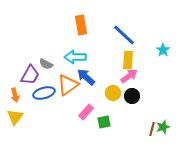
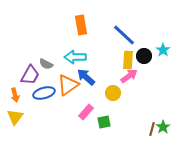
black circle: moved 12 px right, 40 px up
green star: rotated 16 degrees counterclockwise
